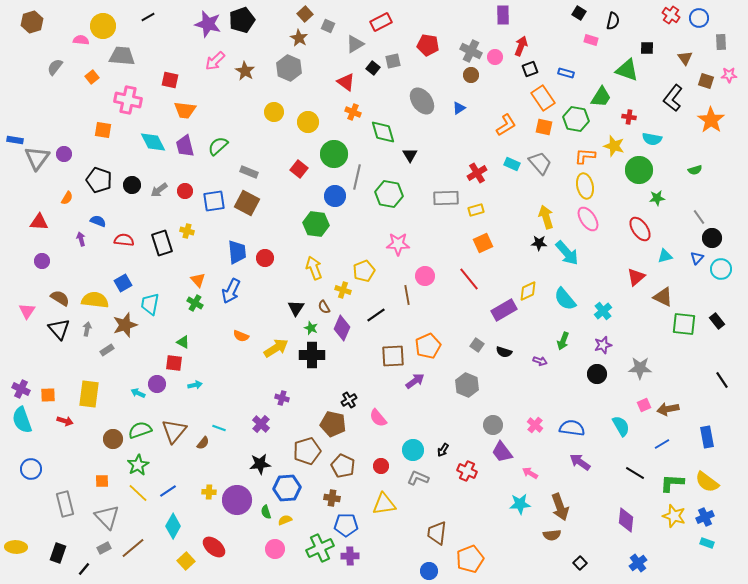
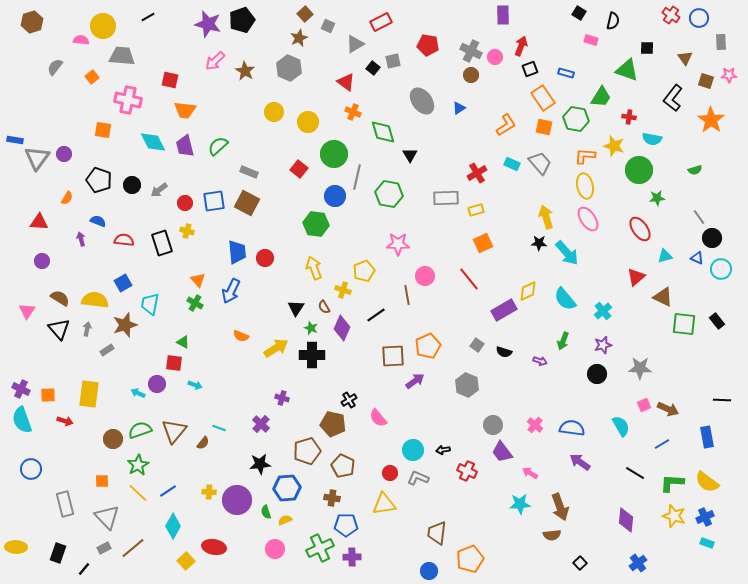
brown star at (299, 38): rotated 18 degrees clockwise
red circle at (185, 191): moved 12 px down
blue triangle at (697, 258): rotated 48 degrees counterclockwise
black line at (722, 380): moved 20 px down; rotated 54 degrees counterclockwise
cyan arrow at (195, 385): rotated 32 degrees clockwise
brown arrow at (668, 409): rotated 145 degrees counterclockwise
black arrow at (443, 450): rotated 48 degrees clockwise
red circle at (381, 466): moved 9 px right, 7 px down
red ellipse at (214, 547): rotated 30 degrees counterclockwise
purple cross at (350, 556): moved 2 px right, 1 px down
